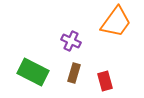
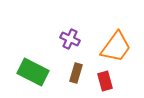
orange trapezoid: moved 25 px down
purple cross: moved 1 px left, 2 px up
brown rectangle: moved 2 px right
